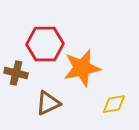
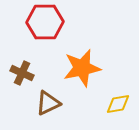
red hexagon: moved 22 px up
brown cross: moved 6 px right; rotated 10 degrees clockwise
yellow diamond: moved 4 px right
